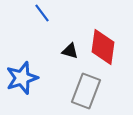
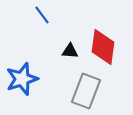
blue line: moved 2 px down
black triangle: rotated 12 degrees counterclockwise
blue star: moved 1 px down
